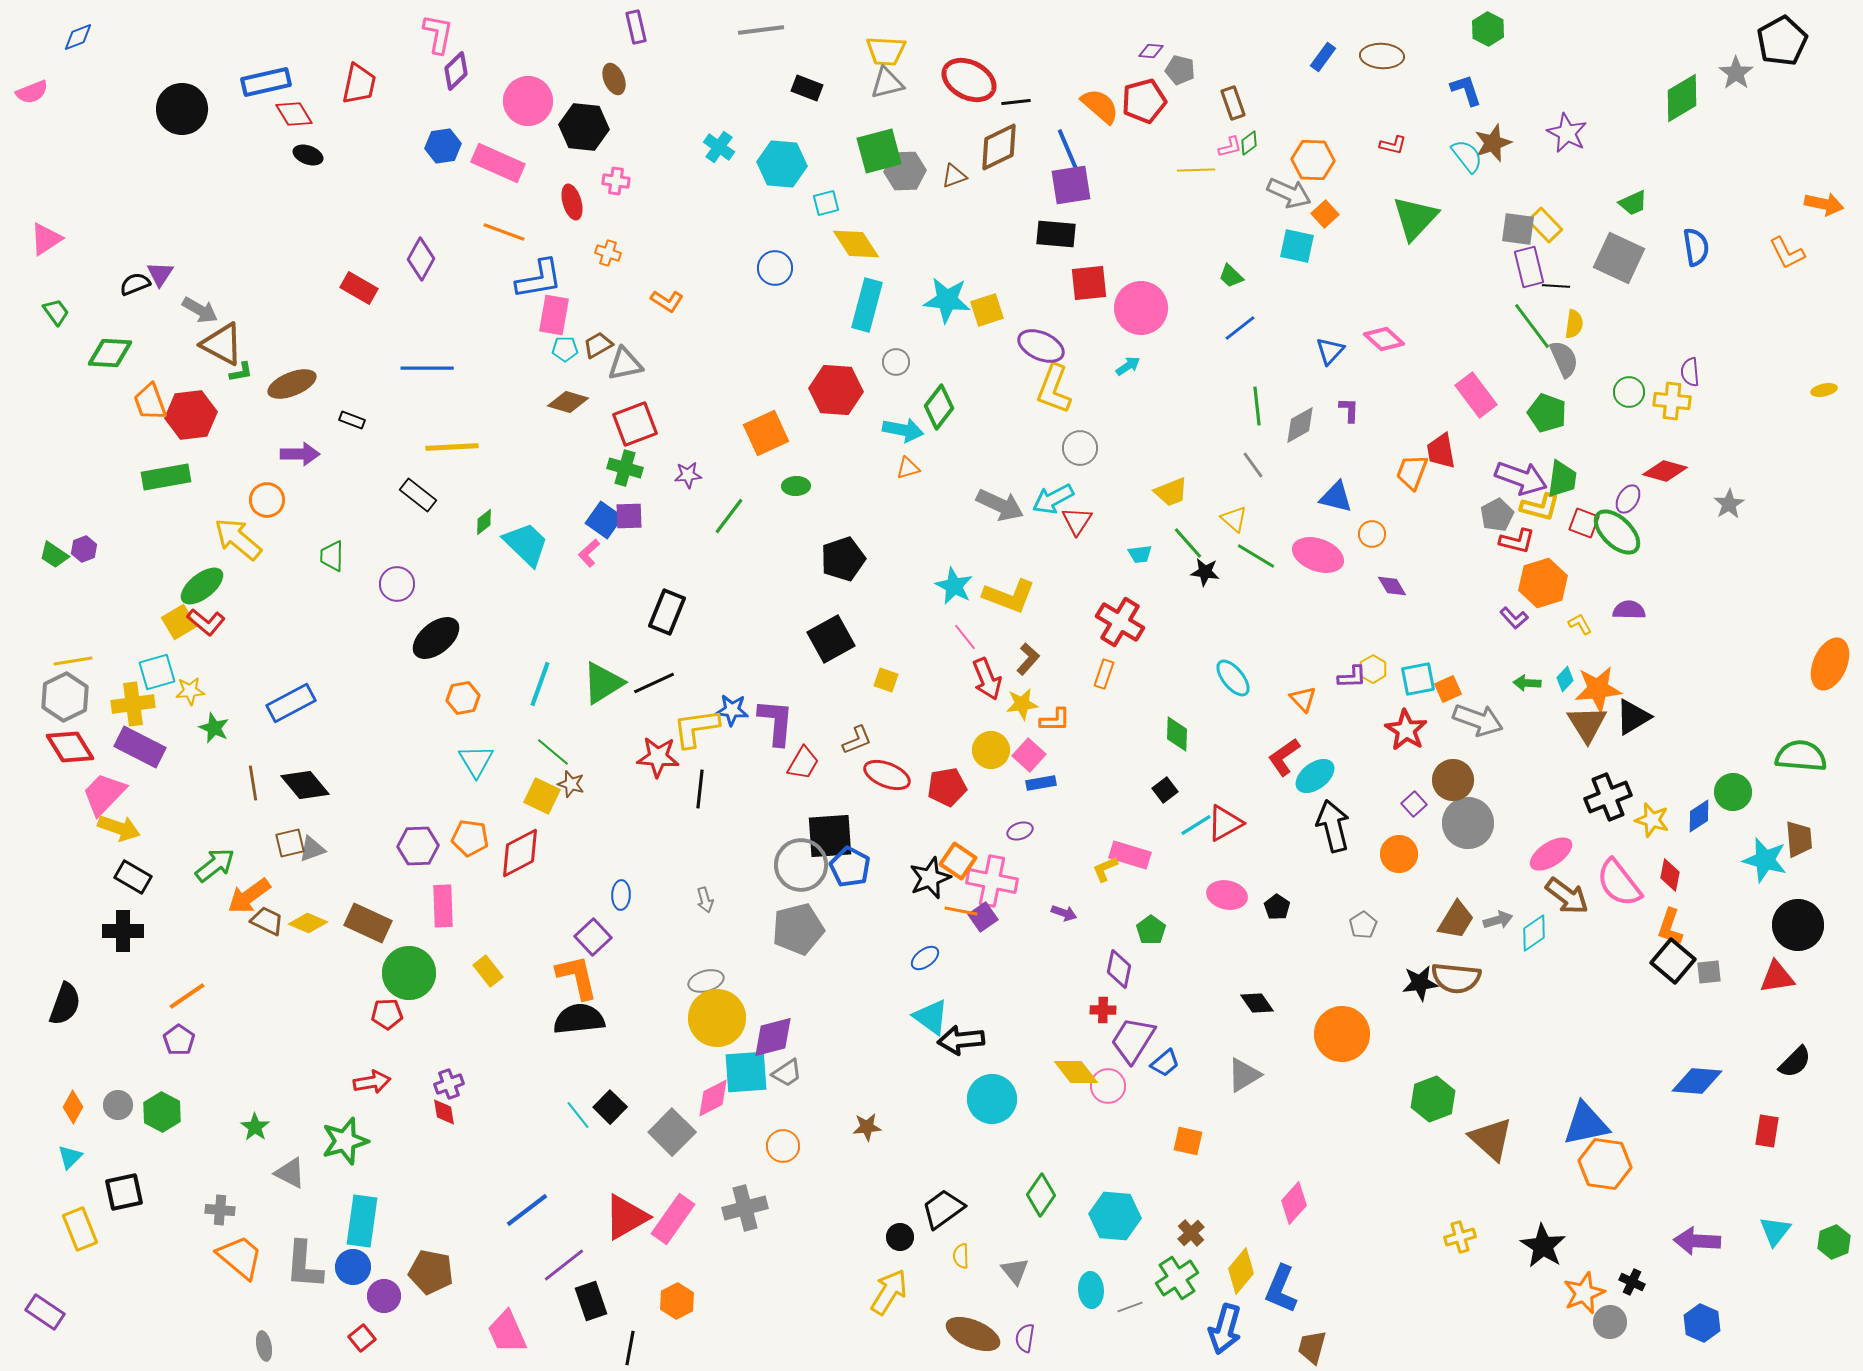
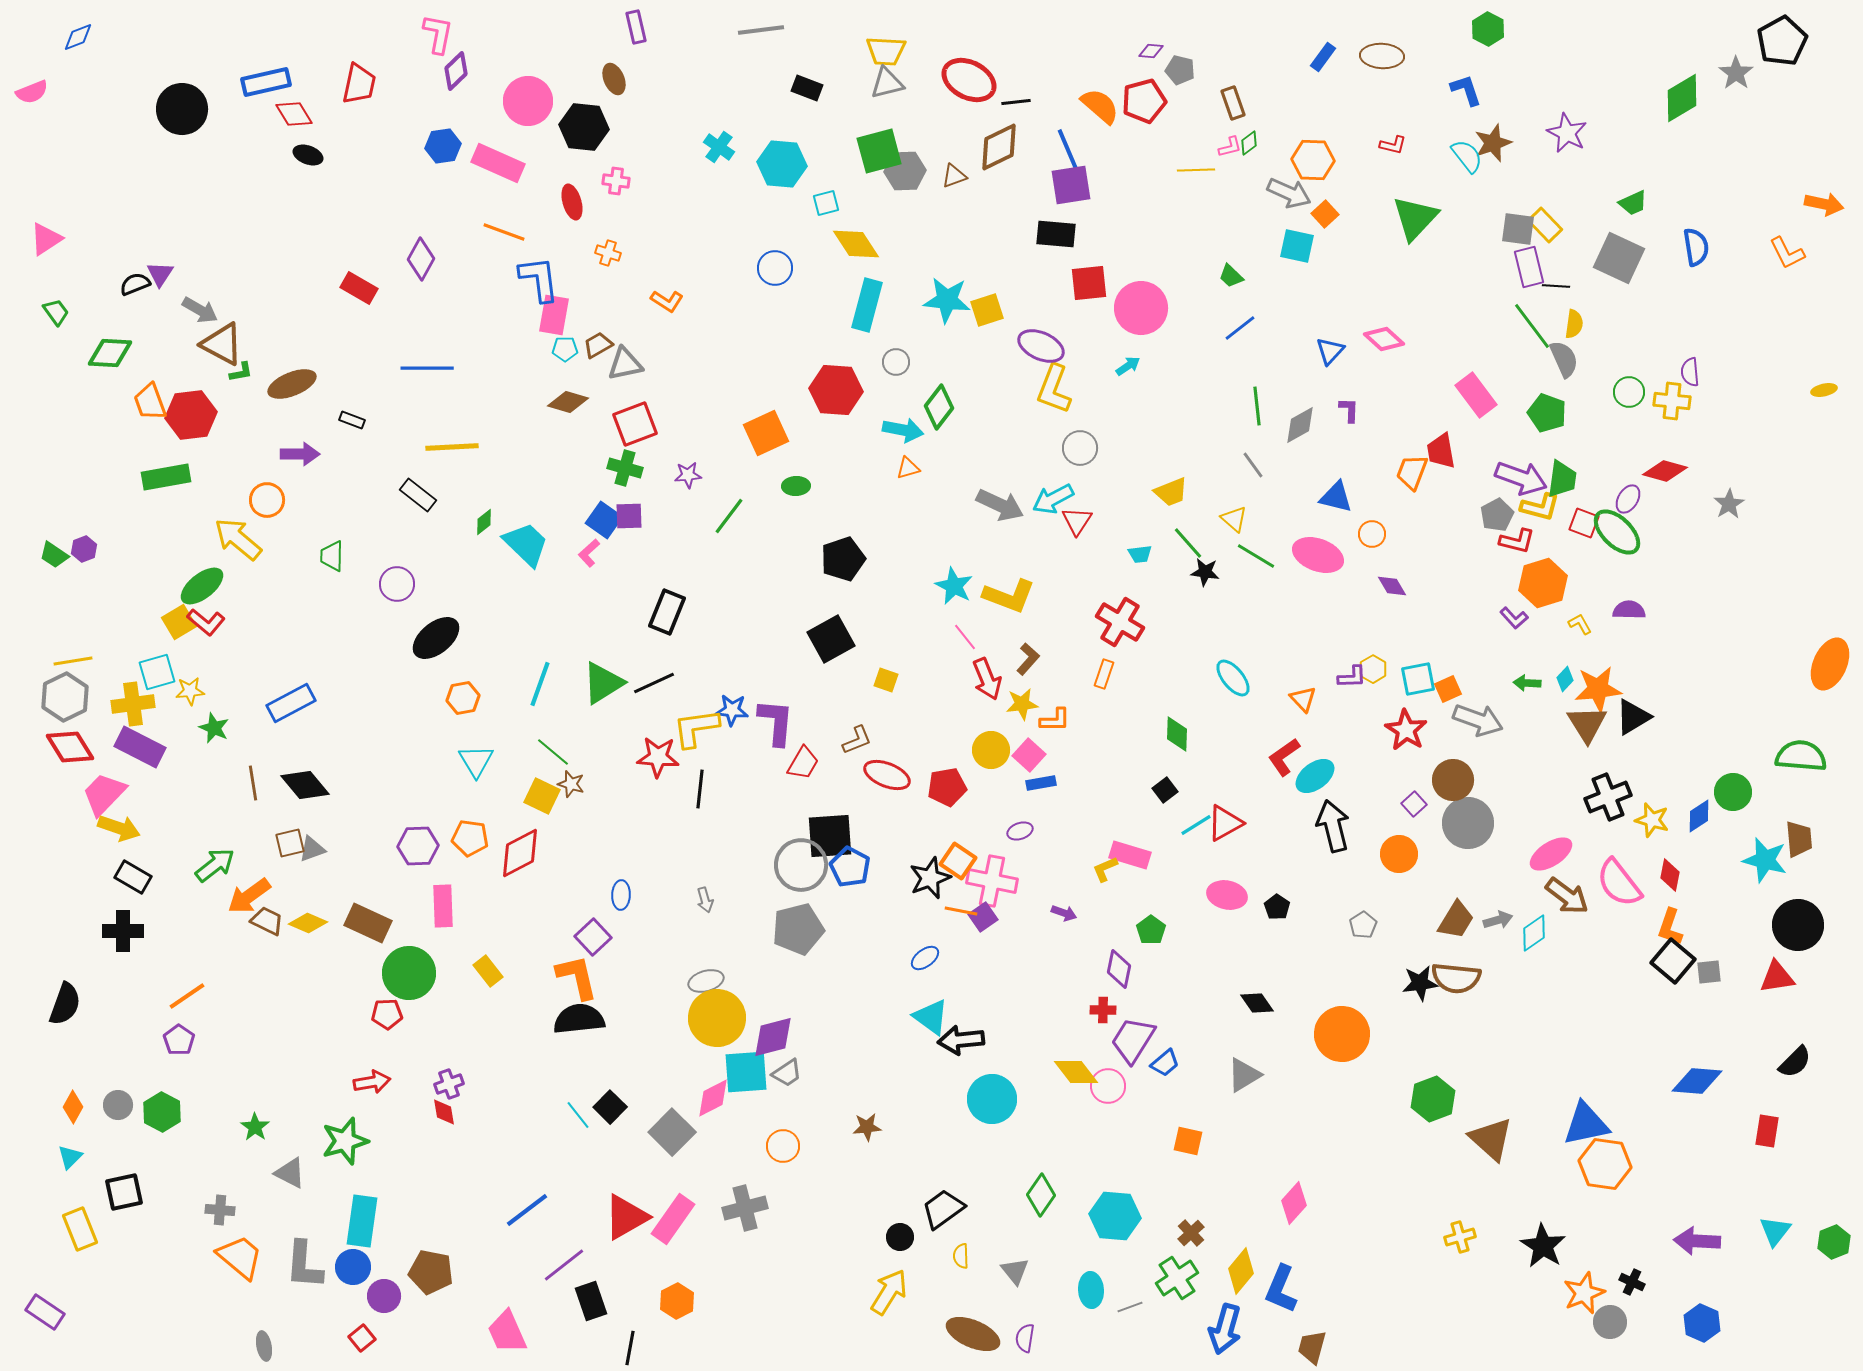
blue L-shape at (539, 279): rotated 87 degrees counterclockwise
